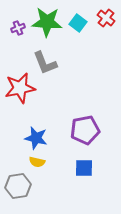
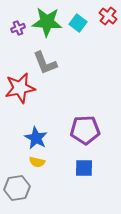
red cross: moved 2 px right, 2 px up
purple pentagon: rotated 8 degrees clockwise
blue star: rotated 15 degrees clockwise
gray hexagon: moved 1 px left, 2 px down
